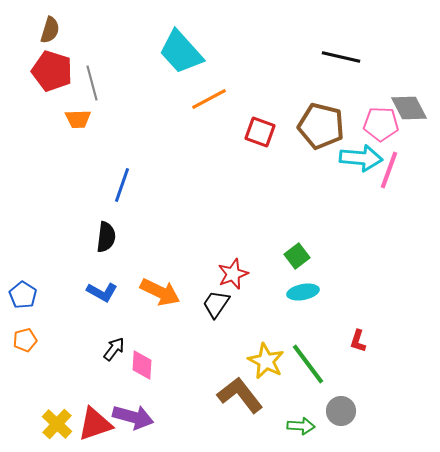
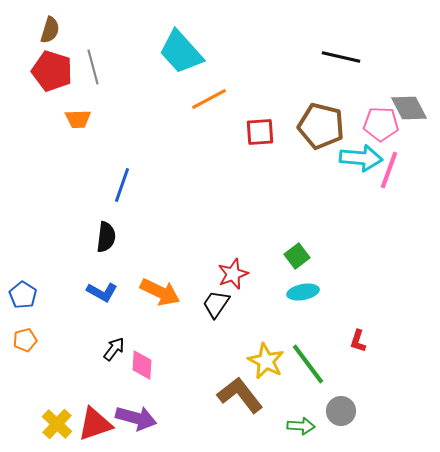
gray line: moved 1 px right, 16 px up
red square: rotated 24 degrees counterclockwise
purple arrow: moved 3 px right, 1 px down
